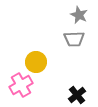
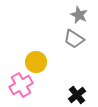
gray trapezoid: rotated 35 degrees clockwise
